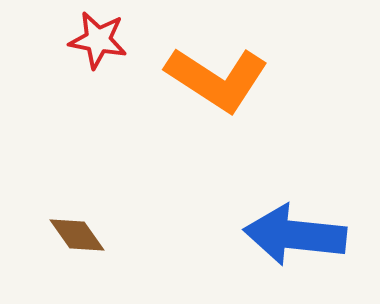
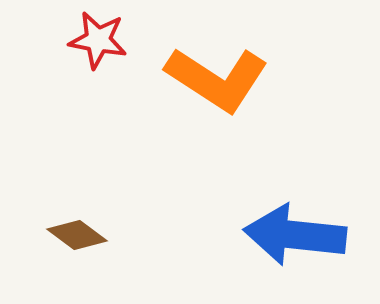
brown diamond: rotated 18 degrees counterclockwise
